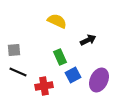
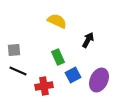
black arrow: rotated 35 degrees counterclockwise
green rectangle: moved 2 px left
black line: moved 1 px up
